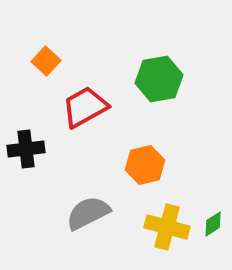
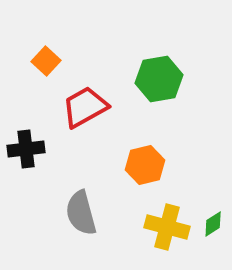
gray semicircle: moved 7 px left; rotated 78 degrees counterclockwise
